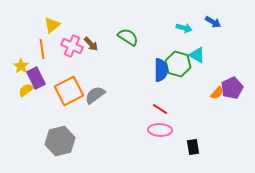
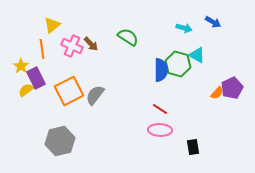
gray semicircle: rotated 15 degrees counterclockwise
